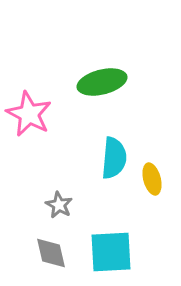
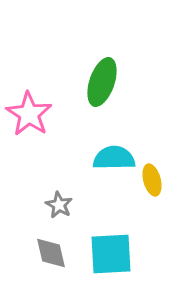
green ellipse: rotated 57 degrees counterclockwise
pink star: rotated 6 degrees clockwise
cyan semicircle: rotated 96 degrees counterclockwise
yellow ellipse: moved 1 px down
cyan square: moved 2 px down
